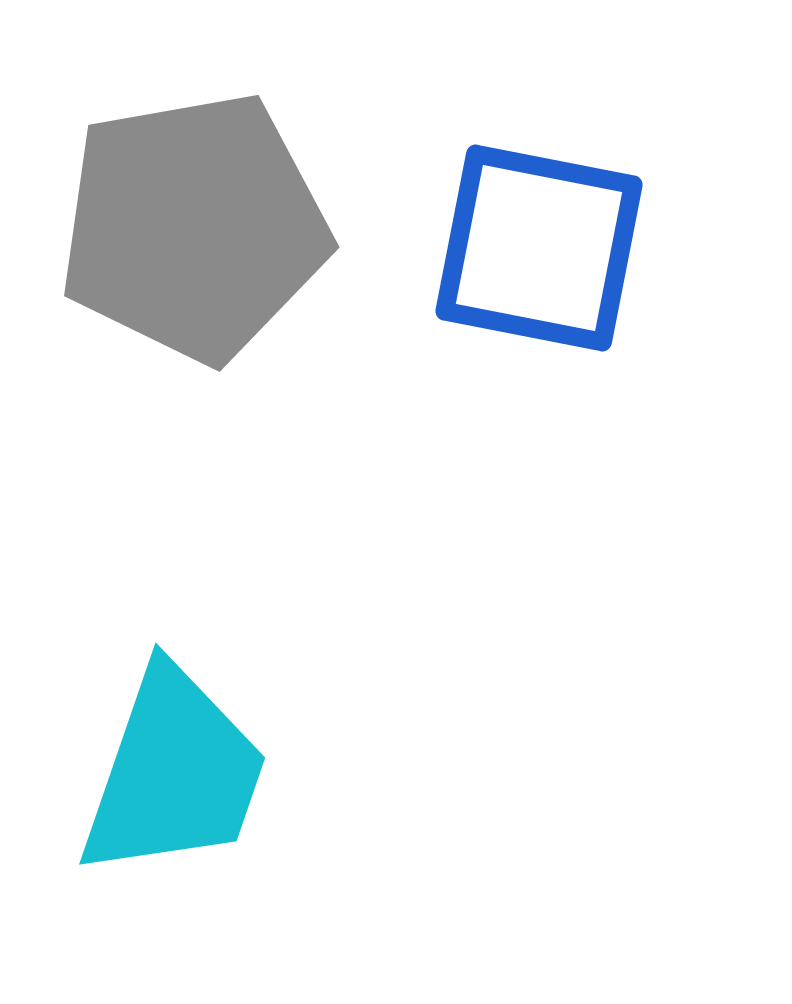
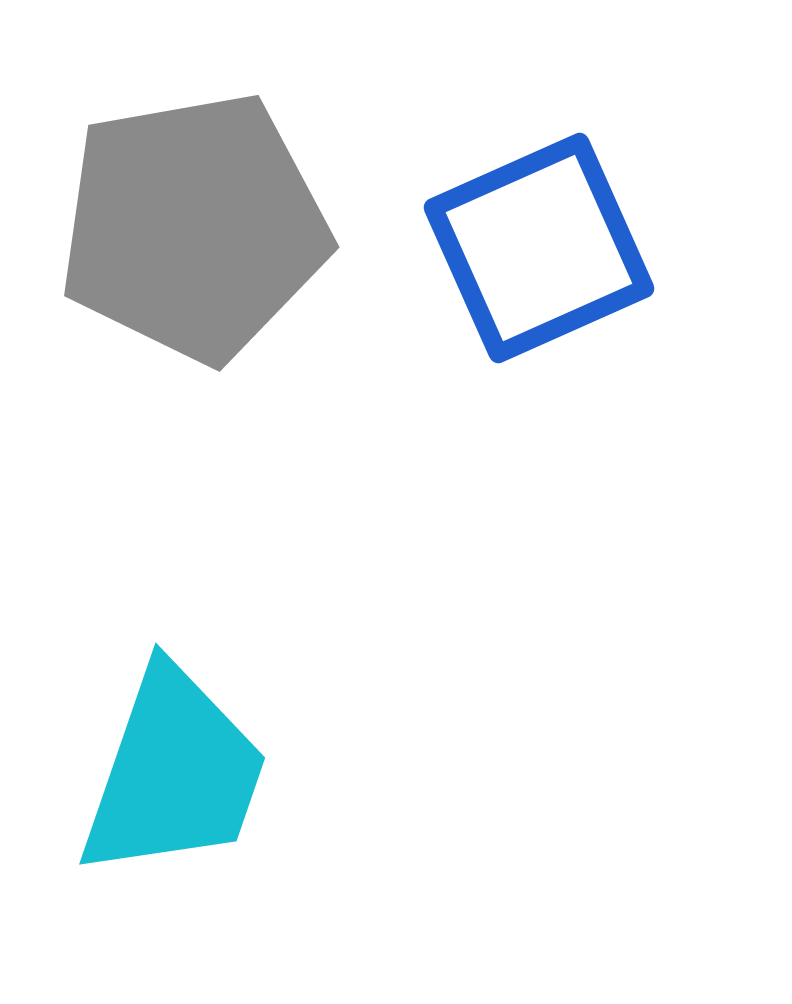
blue square: rotated 35 degrees counterclockwise
